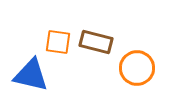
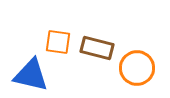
brown rectangle: moved 1 px right, 6 px down
